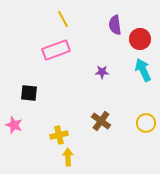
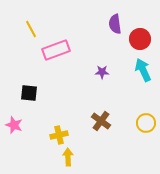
yellow line: moved 32 px left, 10 px down
purple semicircle: moved 1 px up
